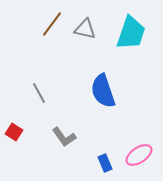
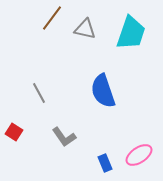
brown line: moved 6 px up
